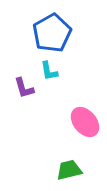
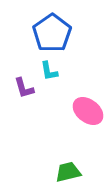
blue pentagon: rotated 6 degrees counterclockwise
pink ellipse: moved 3 px right, 11 px up; rotated 12 degrees counterclockwise
green trapezoid: moved 1 px left, 2 px down
